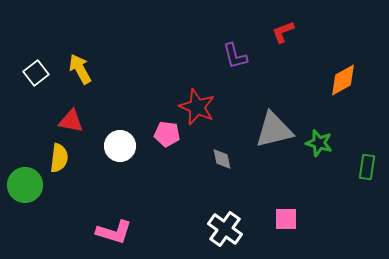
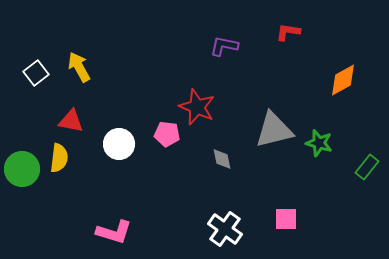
red L-shape: moved 5 px right; rotated 30 degrees clockwise
purple L-shape: moved 11 px left, 10 px up; rotated 116 degrees clockwise
yellow arrow: moved 1 px left, 2 px up
white circle: moved 1 px left, 2 px up
green rectangle: rotated 30 degrees clockwise
green circle: moved 3 px left, 16 px up
